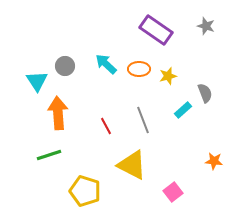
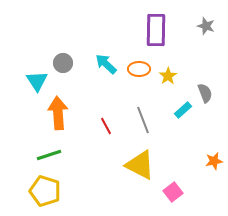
purple rectangle: rotated 56 degrees clockwise
gray circle: moved 2 px left, 3 px up
yellow star: rotated 18 degrees counterclockwise
orange star: rotated 18 degrees counterclockwise
yellow triangle: moved 8 px right
yellow pentagon: moved 40 px left
